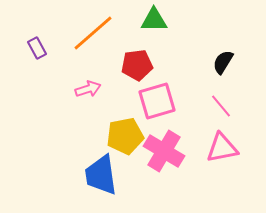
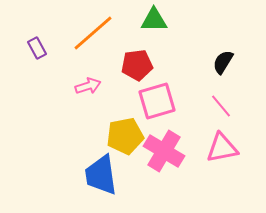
pink arrow: moved 3 px up
